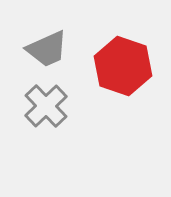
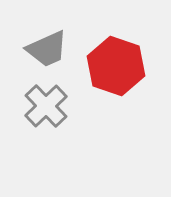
red hexagon: moved 7 px left
